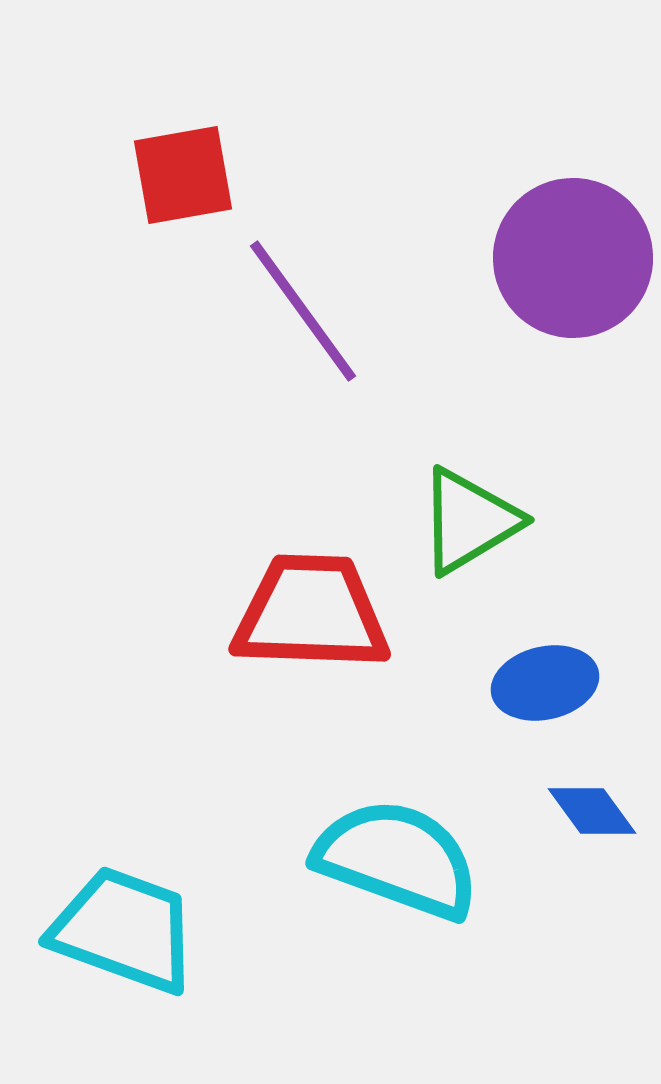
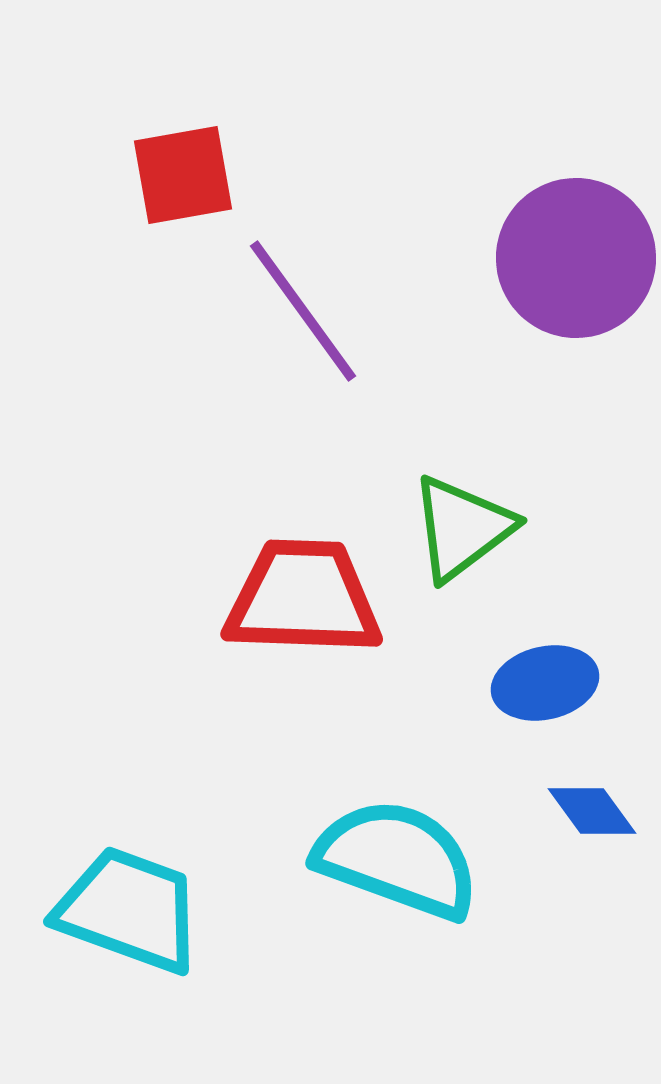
purple circle: moved 3 px right
green triangle: moved 7 px left, 7 px down; rotated 6 degrees counterclockwise
red trapezoid: moved 8 px left, 15 px up
cyan trapezoid: moved 5 px right, 20 px up
